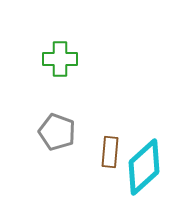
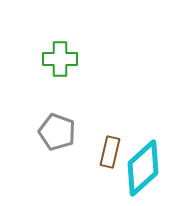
brown rectangle: rotated 8 degrees clockwise
cyan diamond: moved 1 px left, 1 px down
